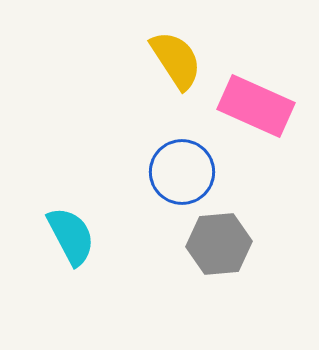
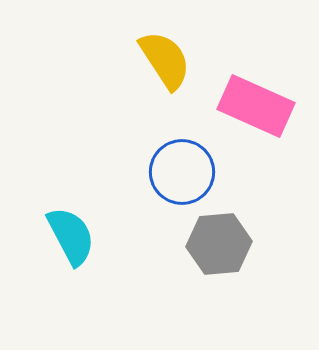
yellow semicircle: moved 11 px left
